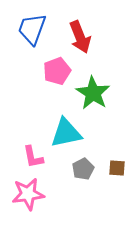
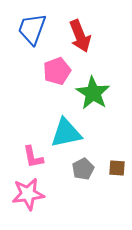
red arrow: moved 1 px up
